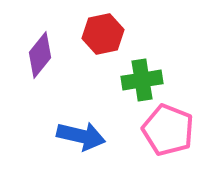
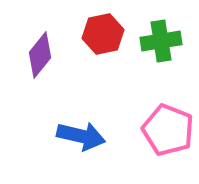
green cross: moved 19 px right, 39 px up
